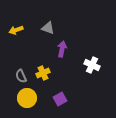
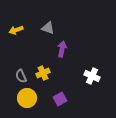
white cross: moved 11 px down
